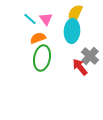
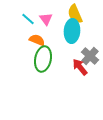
yellow semicircle: rotated 48 degrees counterclockwise
cyan line: moved 2 px left
orange semicircle: moved 1 px left, 2 px down; rotated 42 degrees clockwise
green ellipse: moved 1 px right, 1 px down
